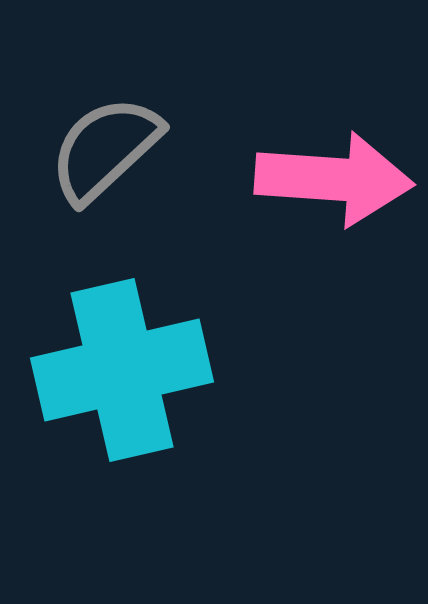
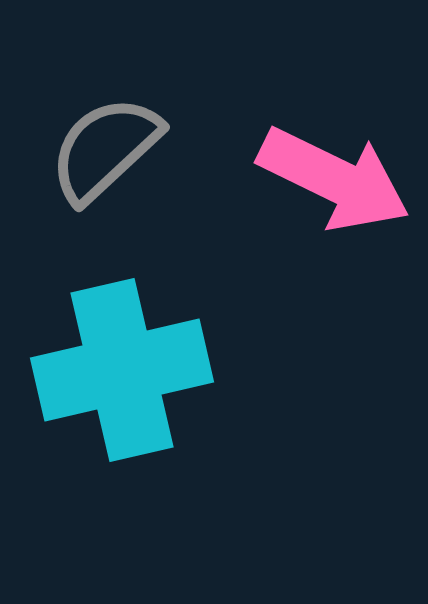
pink arrow: rotated 22 degrees clockwise
